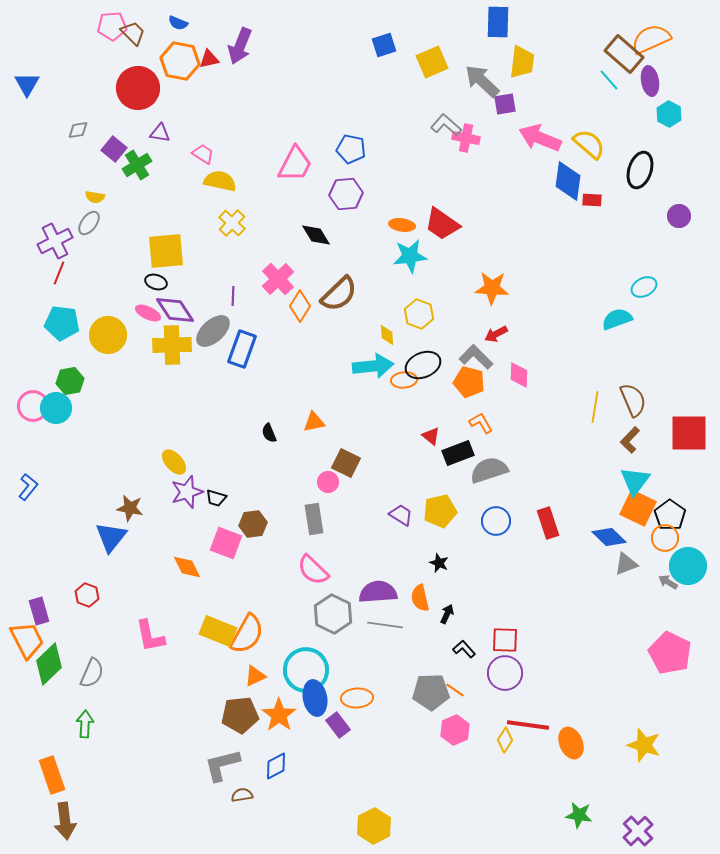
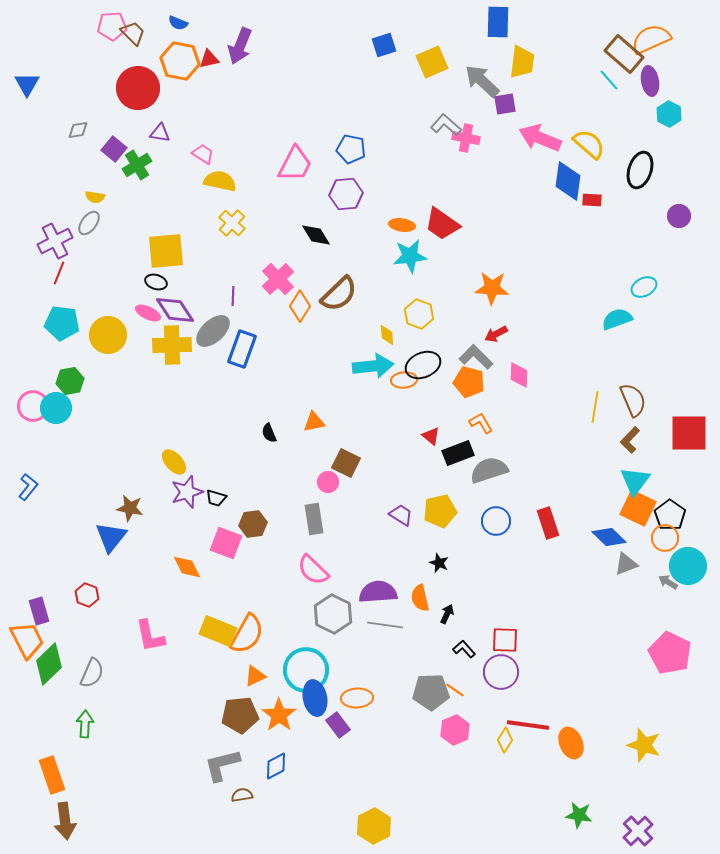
purple circle at (505, 673): moved 4 px left, 1 px up
